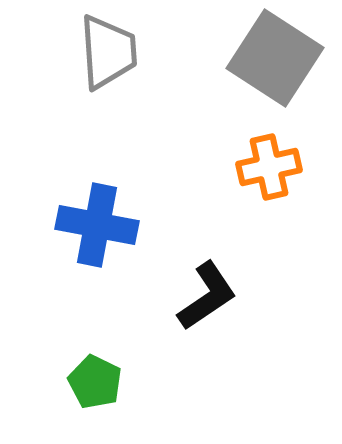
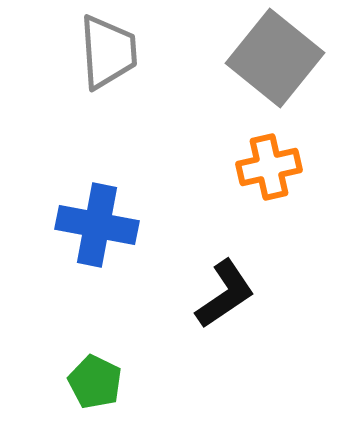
gray square: rotated 6 degrees clockwise
black L-shape: moved 18 px right, 2 px up
